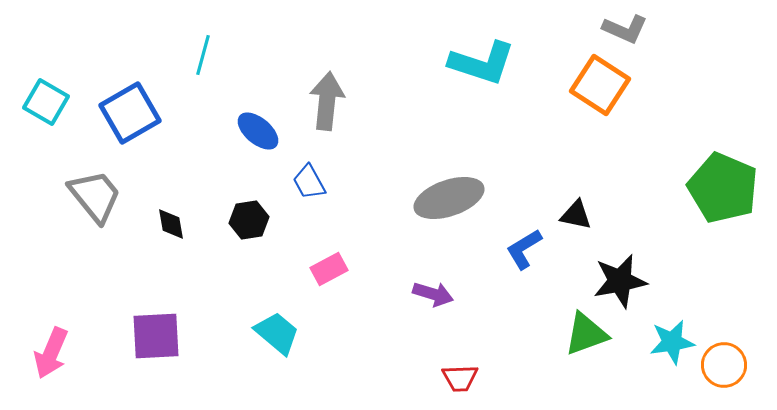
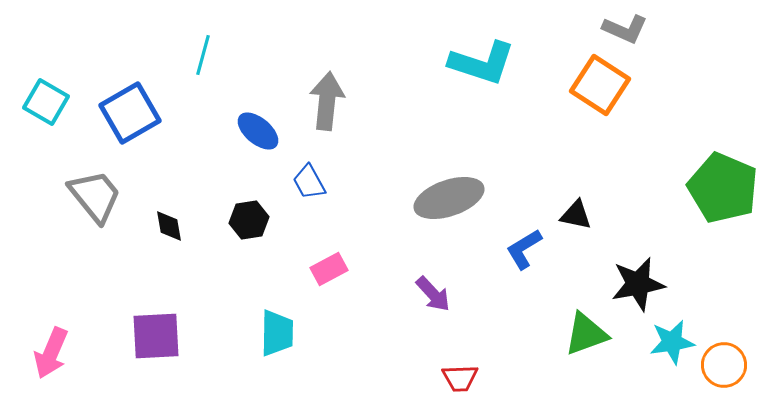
black diamond: moved 2 px left, 2 px down
black star: moved 18 px right, 3 px down
purple arrow: rotated 30 degrees clockwise
cyan trapezoid: rotated 51 degrees clockwise
